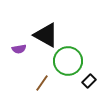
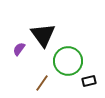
black triangle: moved 3 px left; rotated 24 degrees clockwise
purple semicircle: rotated 136 degrees clockwise
black rectangle: rotated 32 degrees clockwise
